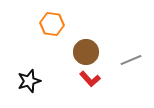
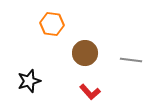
brown circle: moved 1 px left, 1 px down
gray line: rotated 30 degrees clockwise
red L-shape: moved 13 px down
